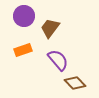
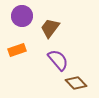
purple circle: moved 2 px left
orange rectangle: moved 6 px left
brown diamond: moved 1 px right
